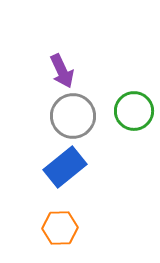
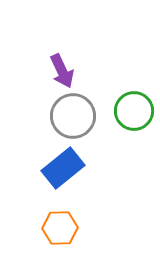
blue rectangle: moved 2 px left, 1 px down
